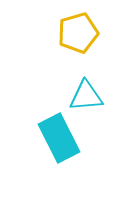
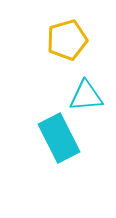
yellow pentagon: moved 11 px left, 7 px down
